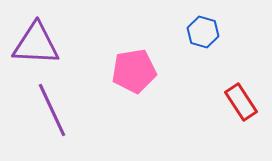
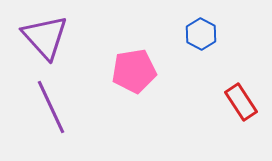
blue hexagon: moved 2 px left, 2 px down; rotated 12 degrees clockwise
purple triangle: moved 9 px right, 7 px up; rotated 45 degrees clockwise
purple line: moved 1 px left, 3 px up
